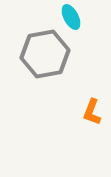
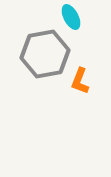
orange L-shape: moved 12 px left, 31 px up
